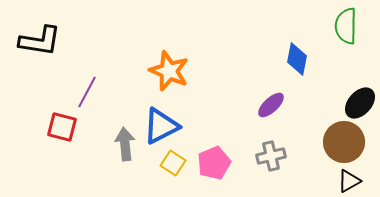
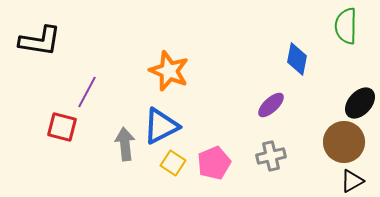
black triangle: moved 3 px right
